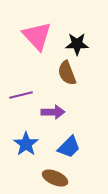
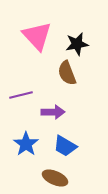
black star: rotated 10 degrees counterclockwise
blue trapezoid: moved 4 px left, 1 px up; rotated 75 degrees clockwise
